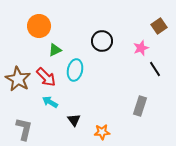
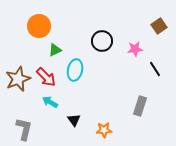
pink star: moved 6 px left, 1 px down; rotated 14 degrees clockwise
brown star: rotated 20 degrees clockwise
orange star: moved 2 px right, 2 px up
